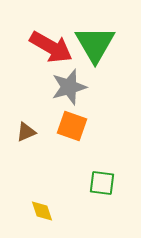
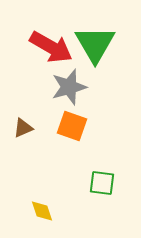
brown triangle: moved 3 px left, 4 px up
